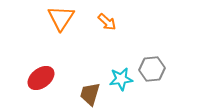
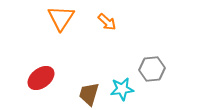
cyan star: moved 1 px right, 10 px down
brown trapezoid: moved 1 px left
